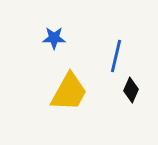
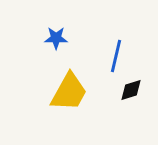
blue star: moved 2 px right
black diamond: rotated 50 degrees clockwise
